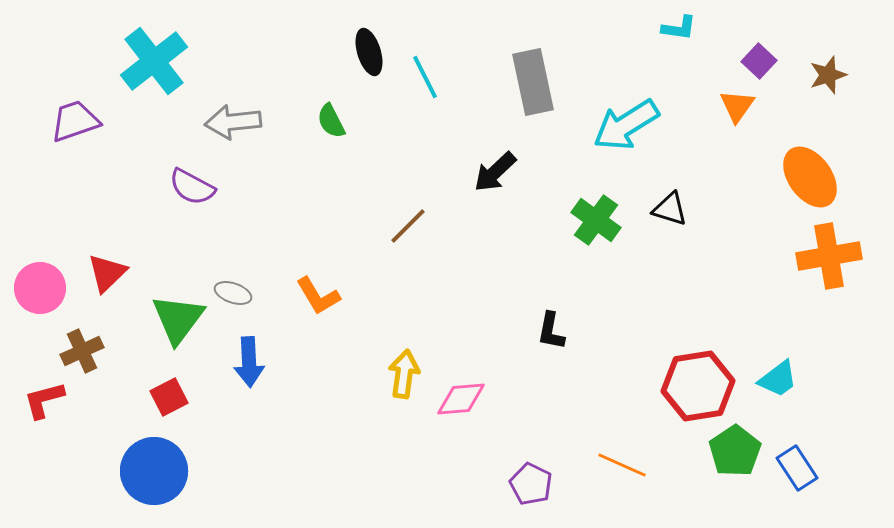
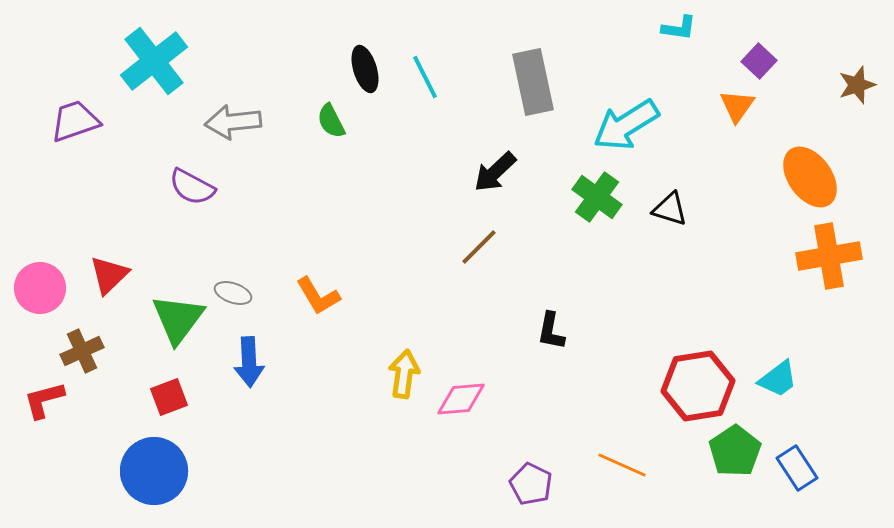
black ellipse: moved 4 px left, 17 px down
brown star: moved 29 px right, 10 px down
green cross: moved 1 px right, 23 px up
brown line: moved 71 px right, 21 px down
red triangle: moved 2 px right, 2 px down
red square: rotated 6 degrees clockwise
